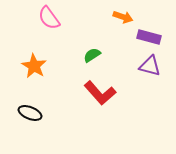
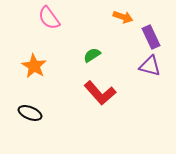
purple rectangle: moved 2 px right; rotated 50 degrees clockwise
